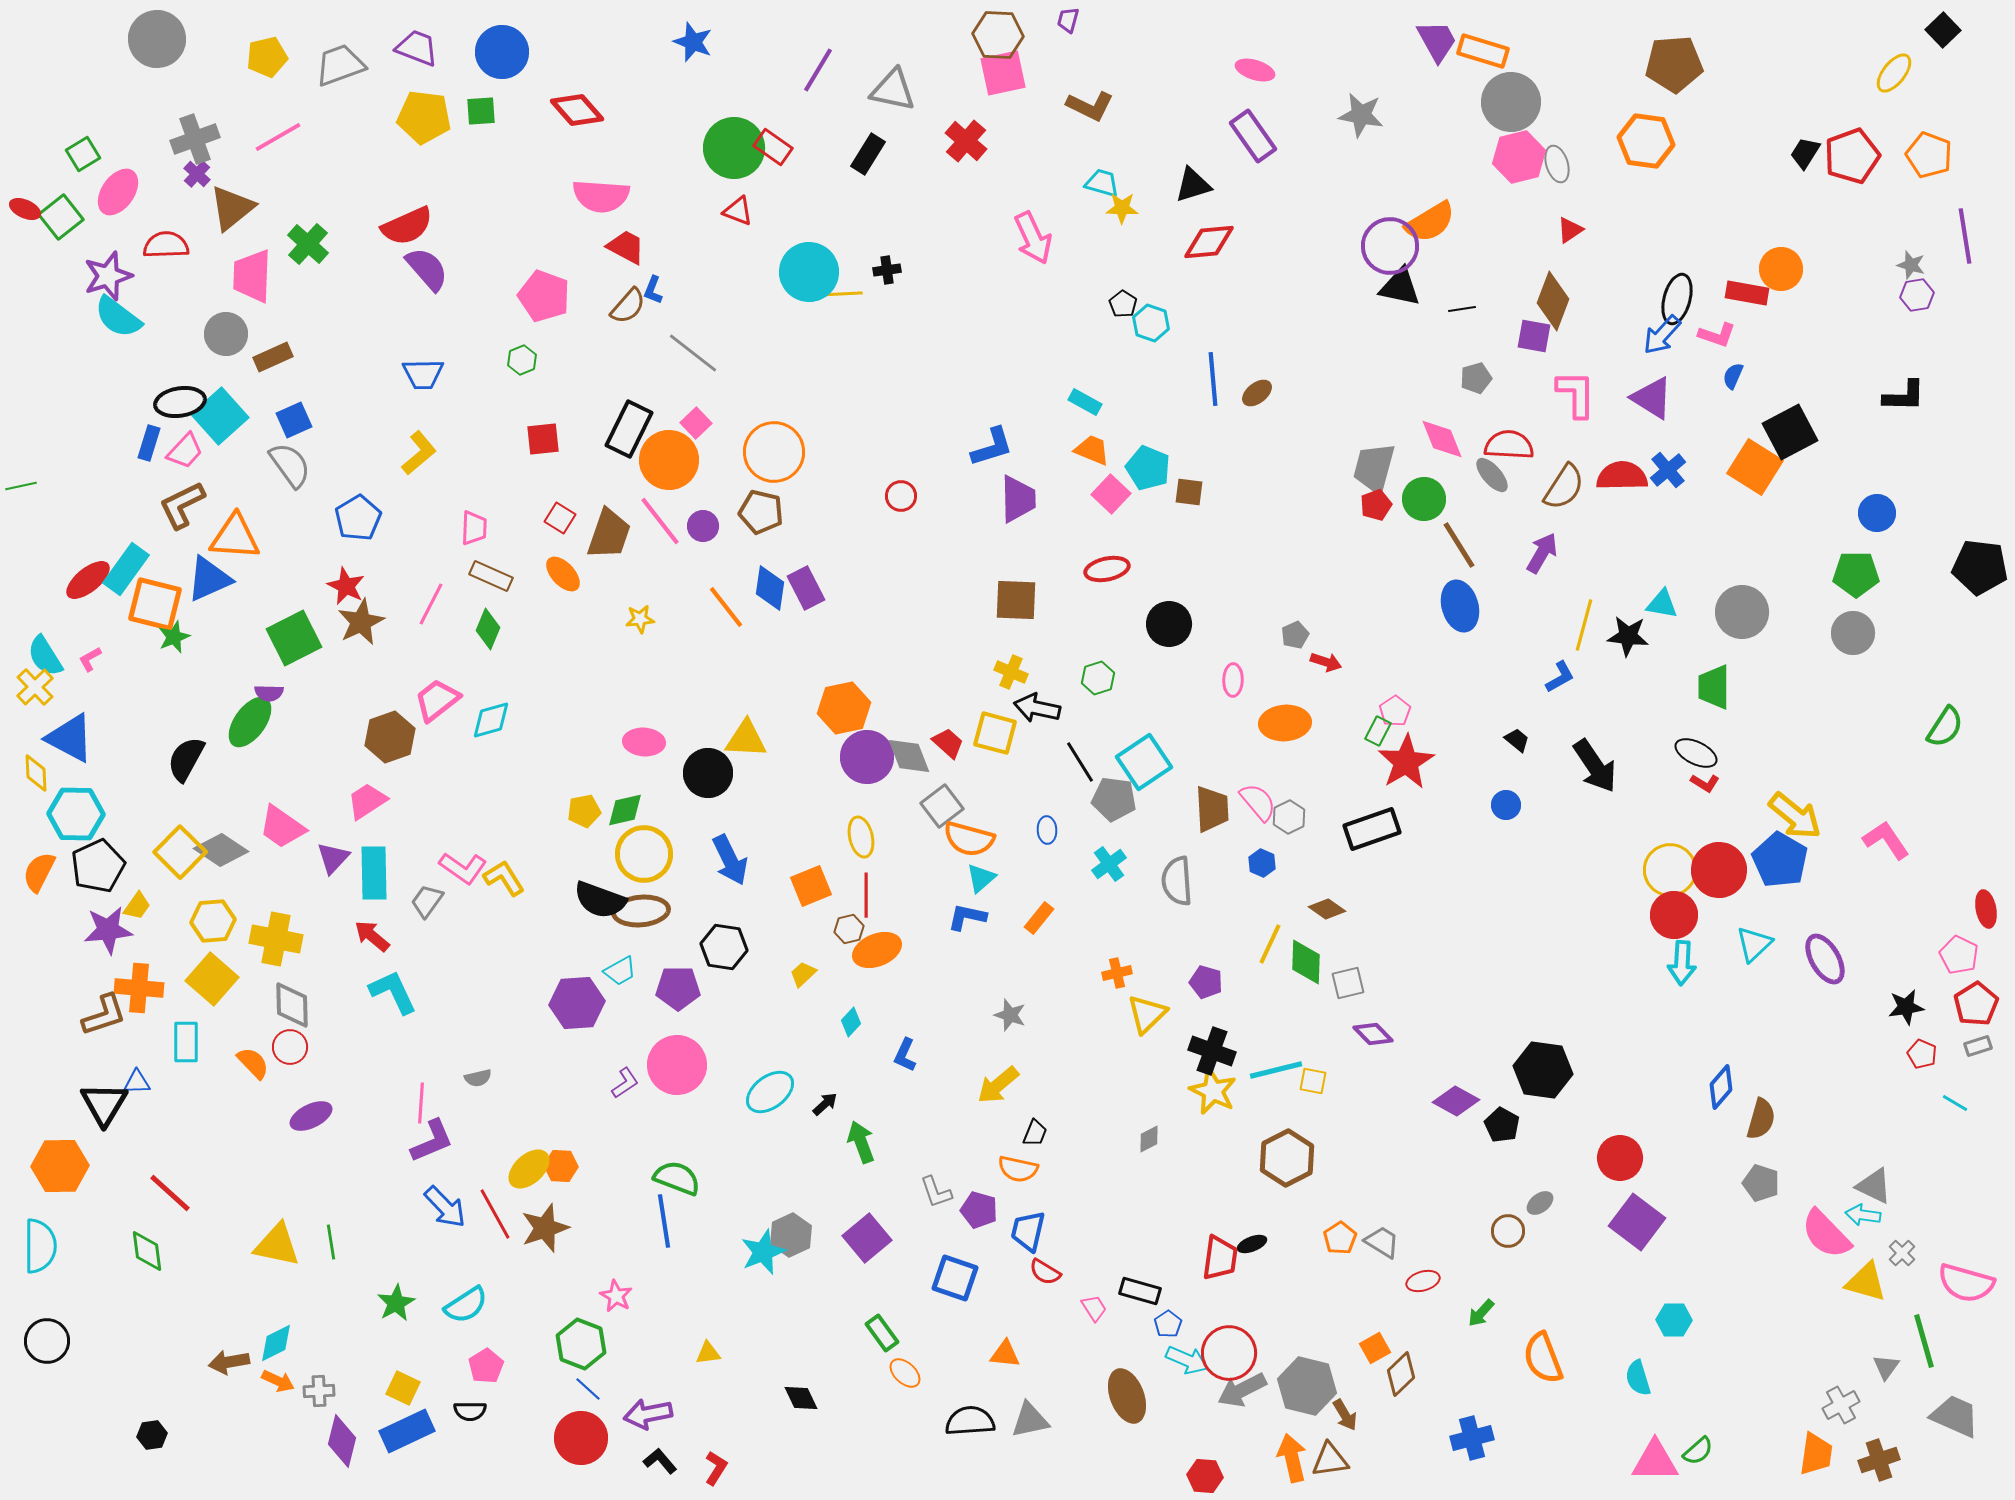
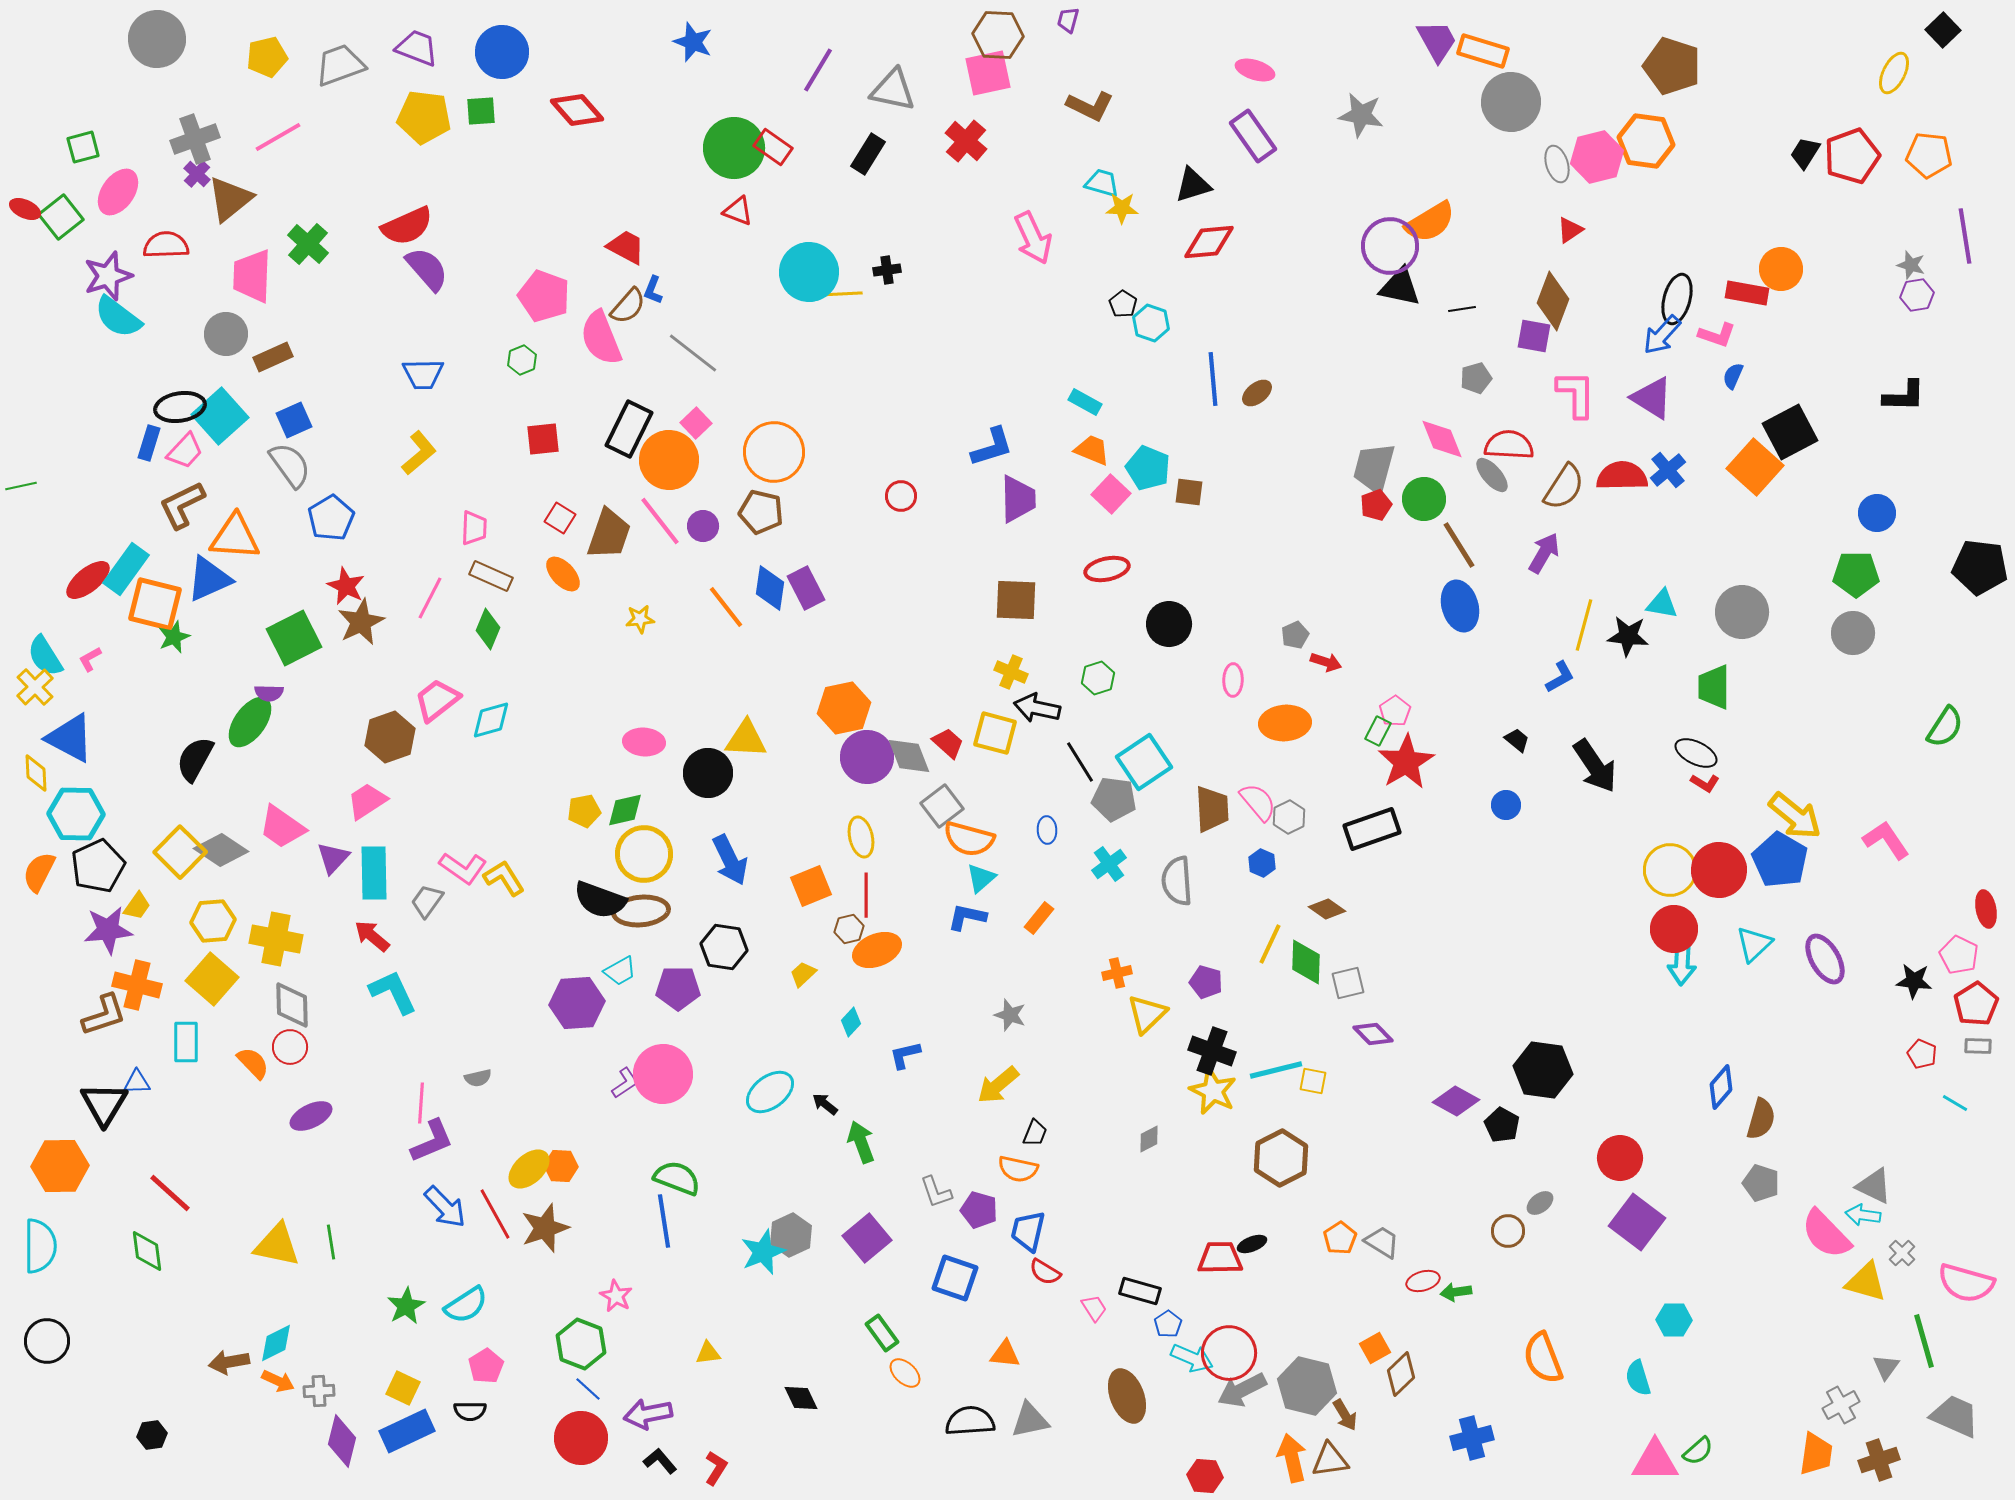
brown pentagon at (1674, 64): moved 2 px left, 2 px down; rotated 22 degrees clockwise
pink square at (1003, 73): moved 15 px left
yellow ellipse at (1894, 73): rotated 12 degrees counterclockwise
green square at (83, 154): moved 7 px up; rotated 16 degrees clockwise
orange pentagon at (1929, 155): rotated 15 degrees counterclockwise
pink hexagon at (1519, 157): moved 78 px right
pink semicircle at (601, 196): moved 142 px down; rotated 64 degrees clockwise
brown triangle at (232, 208): moved 2 px left, 9 px up
black ellipse at (180, 402): moved 5 px down
orange square at (1755, 467): rotated 10 degrees clockwise
blue pentagon at (358, 518): moved 27 px left
purple arrow at (1542, 553): moved 2 px right
pink line at (431, 604): moved 1 px left, 6 px up
black semicircle at (186, 759): moved 9 px right
red circle at (1674, 915): moved 14 px down
orange cross at (139, 988): moved 2 px left, 3 px up; rotated 9 degrees clockwise
black star at (1906, 1007): moved 8 px right, 26 px up; rotated 15 degrees clockwise
gray rectangle at (1978, 1046): rotated 20 degrees clockwise
blue L-shape at (905, 1055): rotated 52 degrees clockwise
pink circle at (677, 1065): moved 14 px left, 9 px down
black arrow at (825, 1104): rotated 100 degrees counterclockwise
brown hexagon at (1287, 1158): moved 6 px left
red trapezoid at (1220, 1258): rotated 99 degrees counterclockwise
green star at (396, 1303): moved 10 px right, 3 px down
green arrow at (1481, 1313): moved 25 px left, 21 px up; rotated 40 degrees clockwise
cyan arrow at (1187, 1360): moved 5 px right, 2 px up
